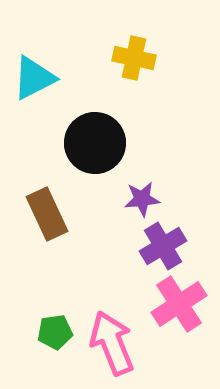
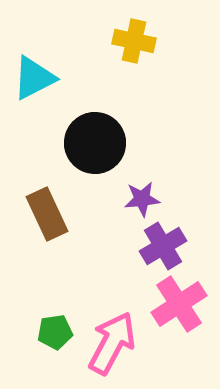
yellow cross: moved 17 px up
pink arrow: rotated 50 degrees clockwise
